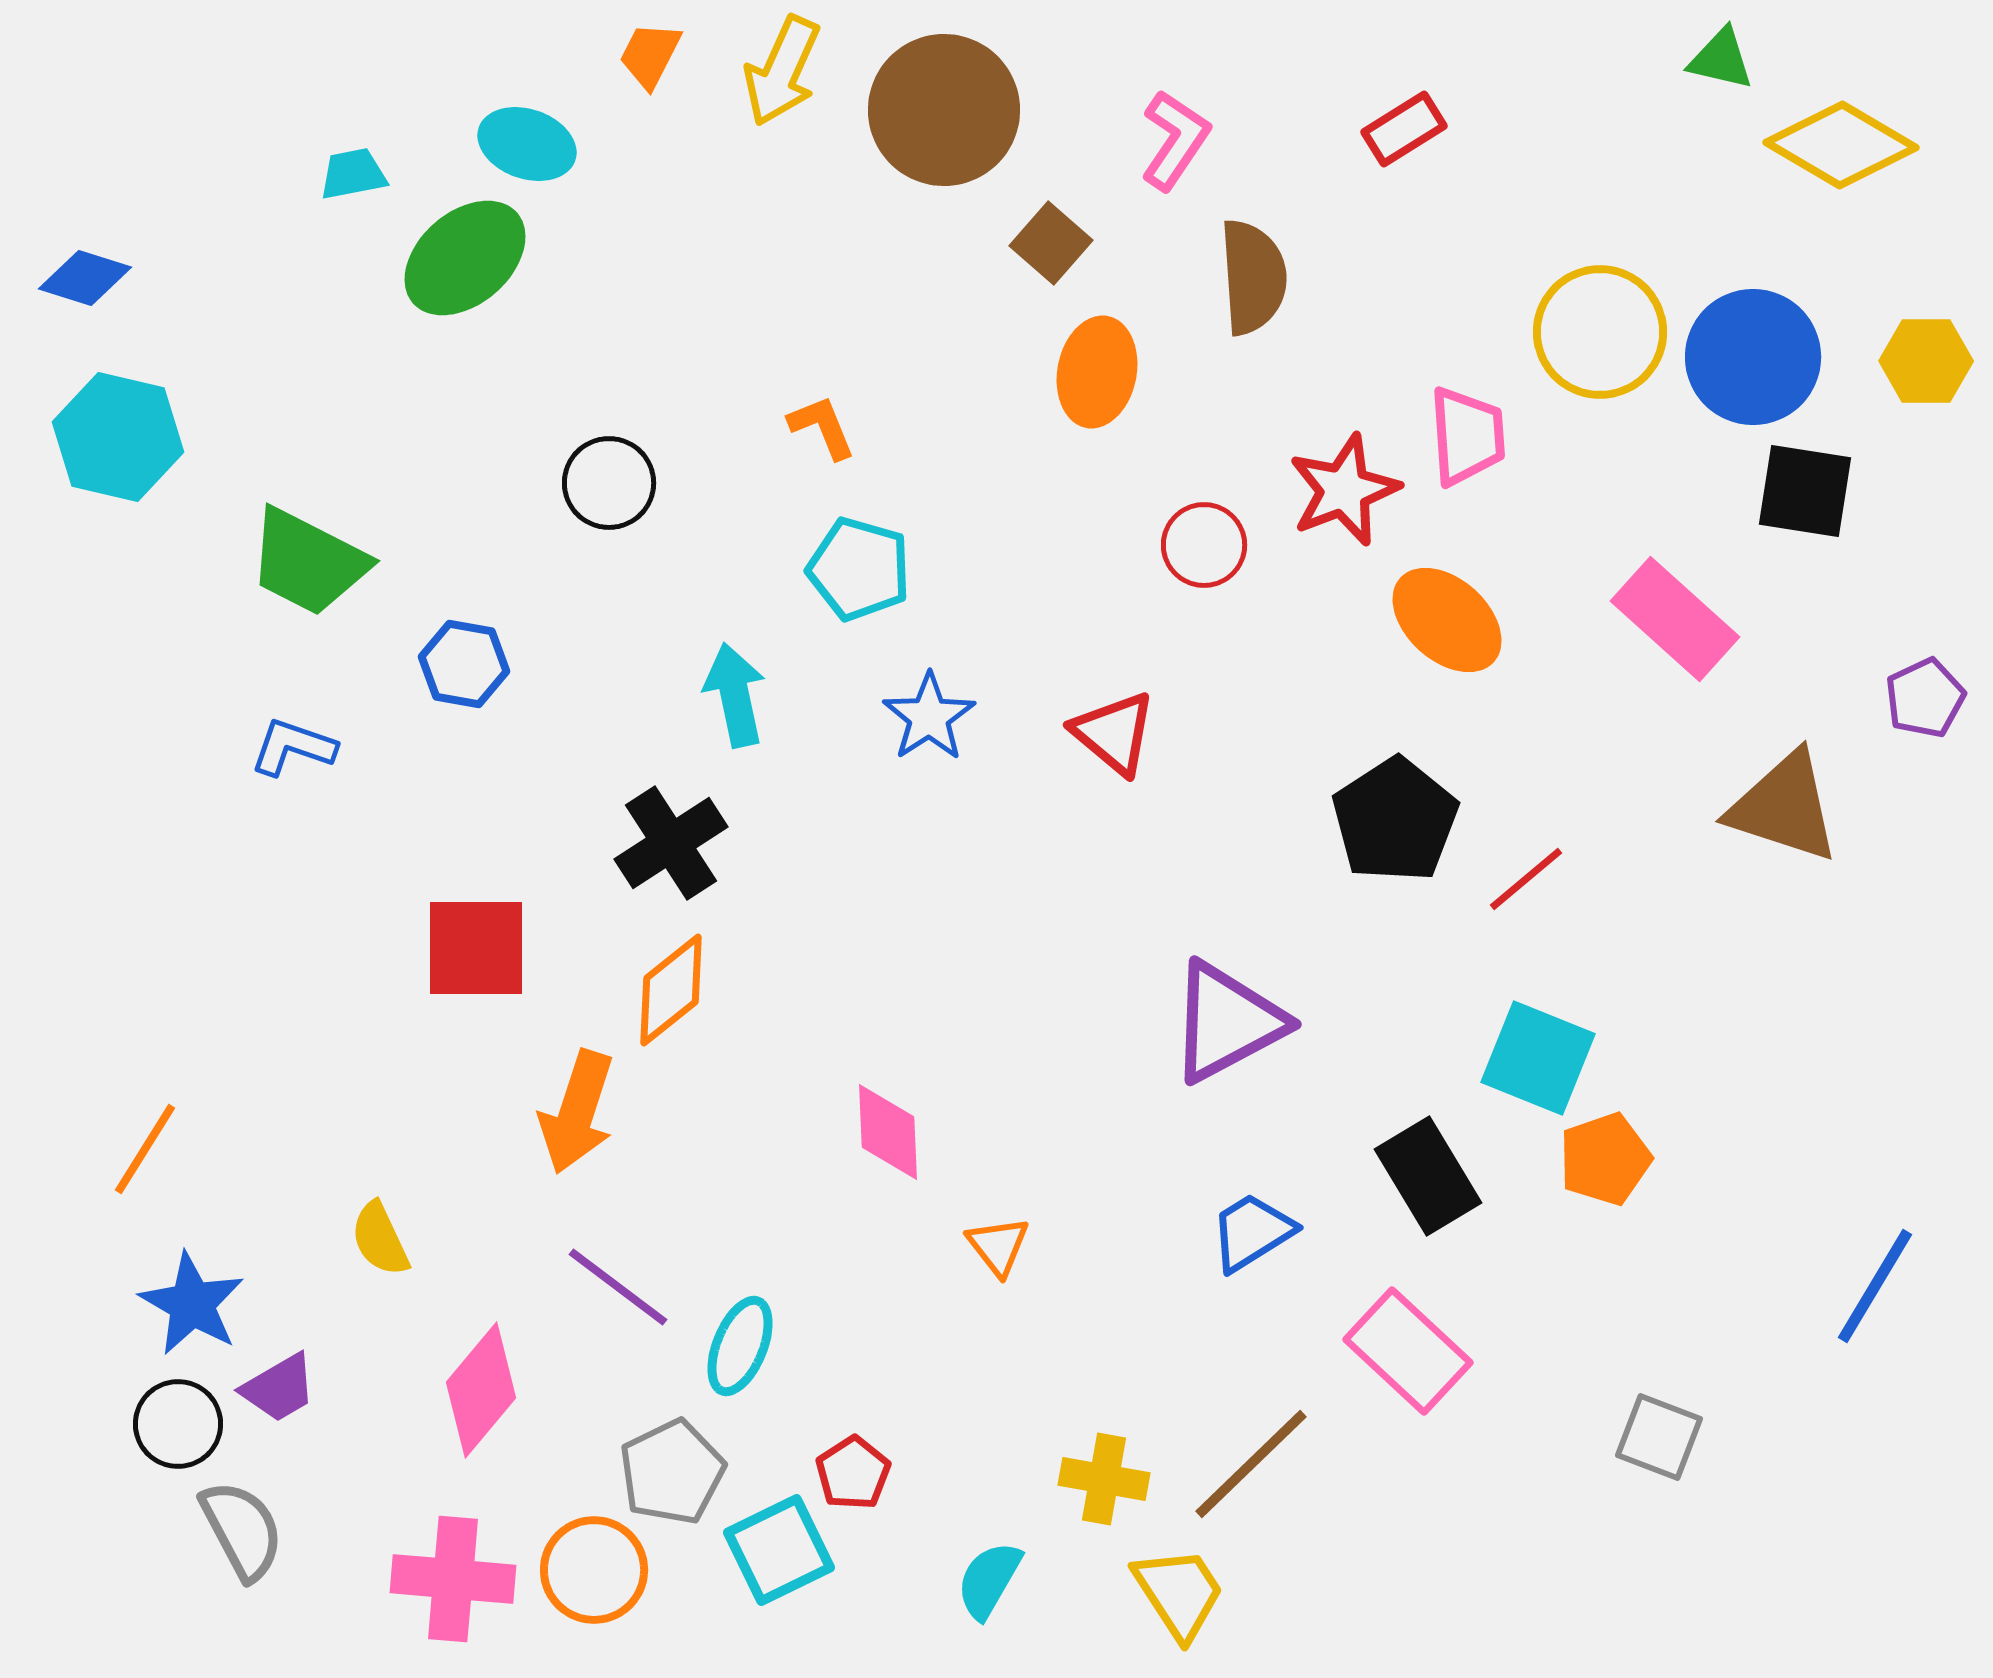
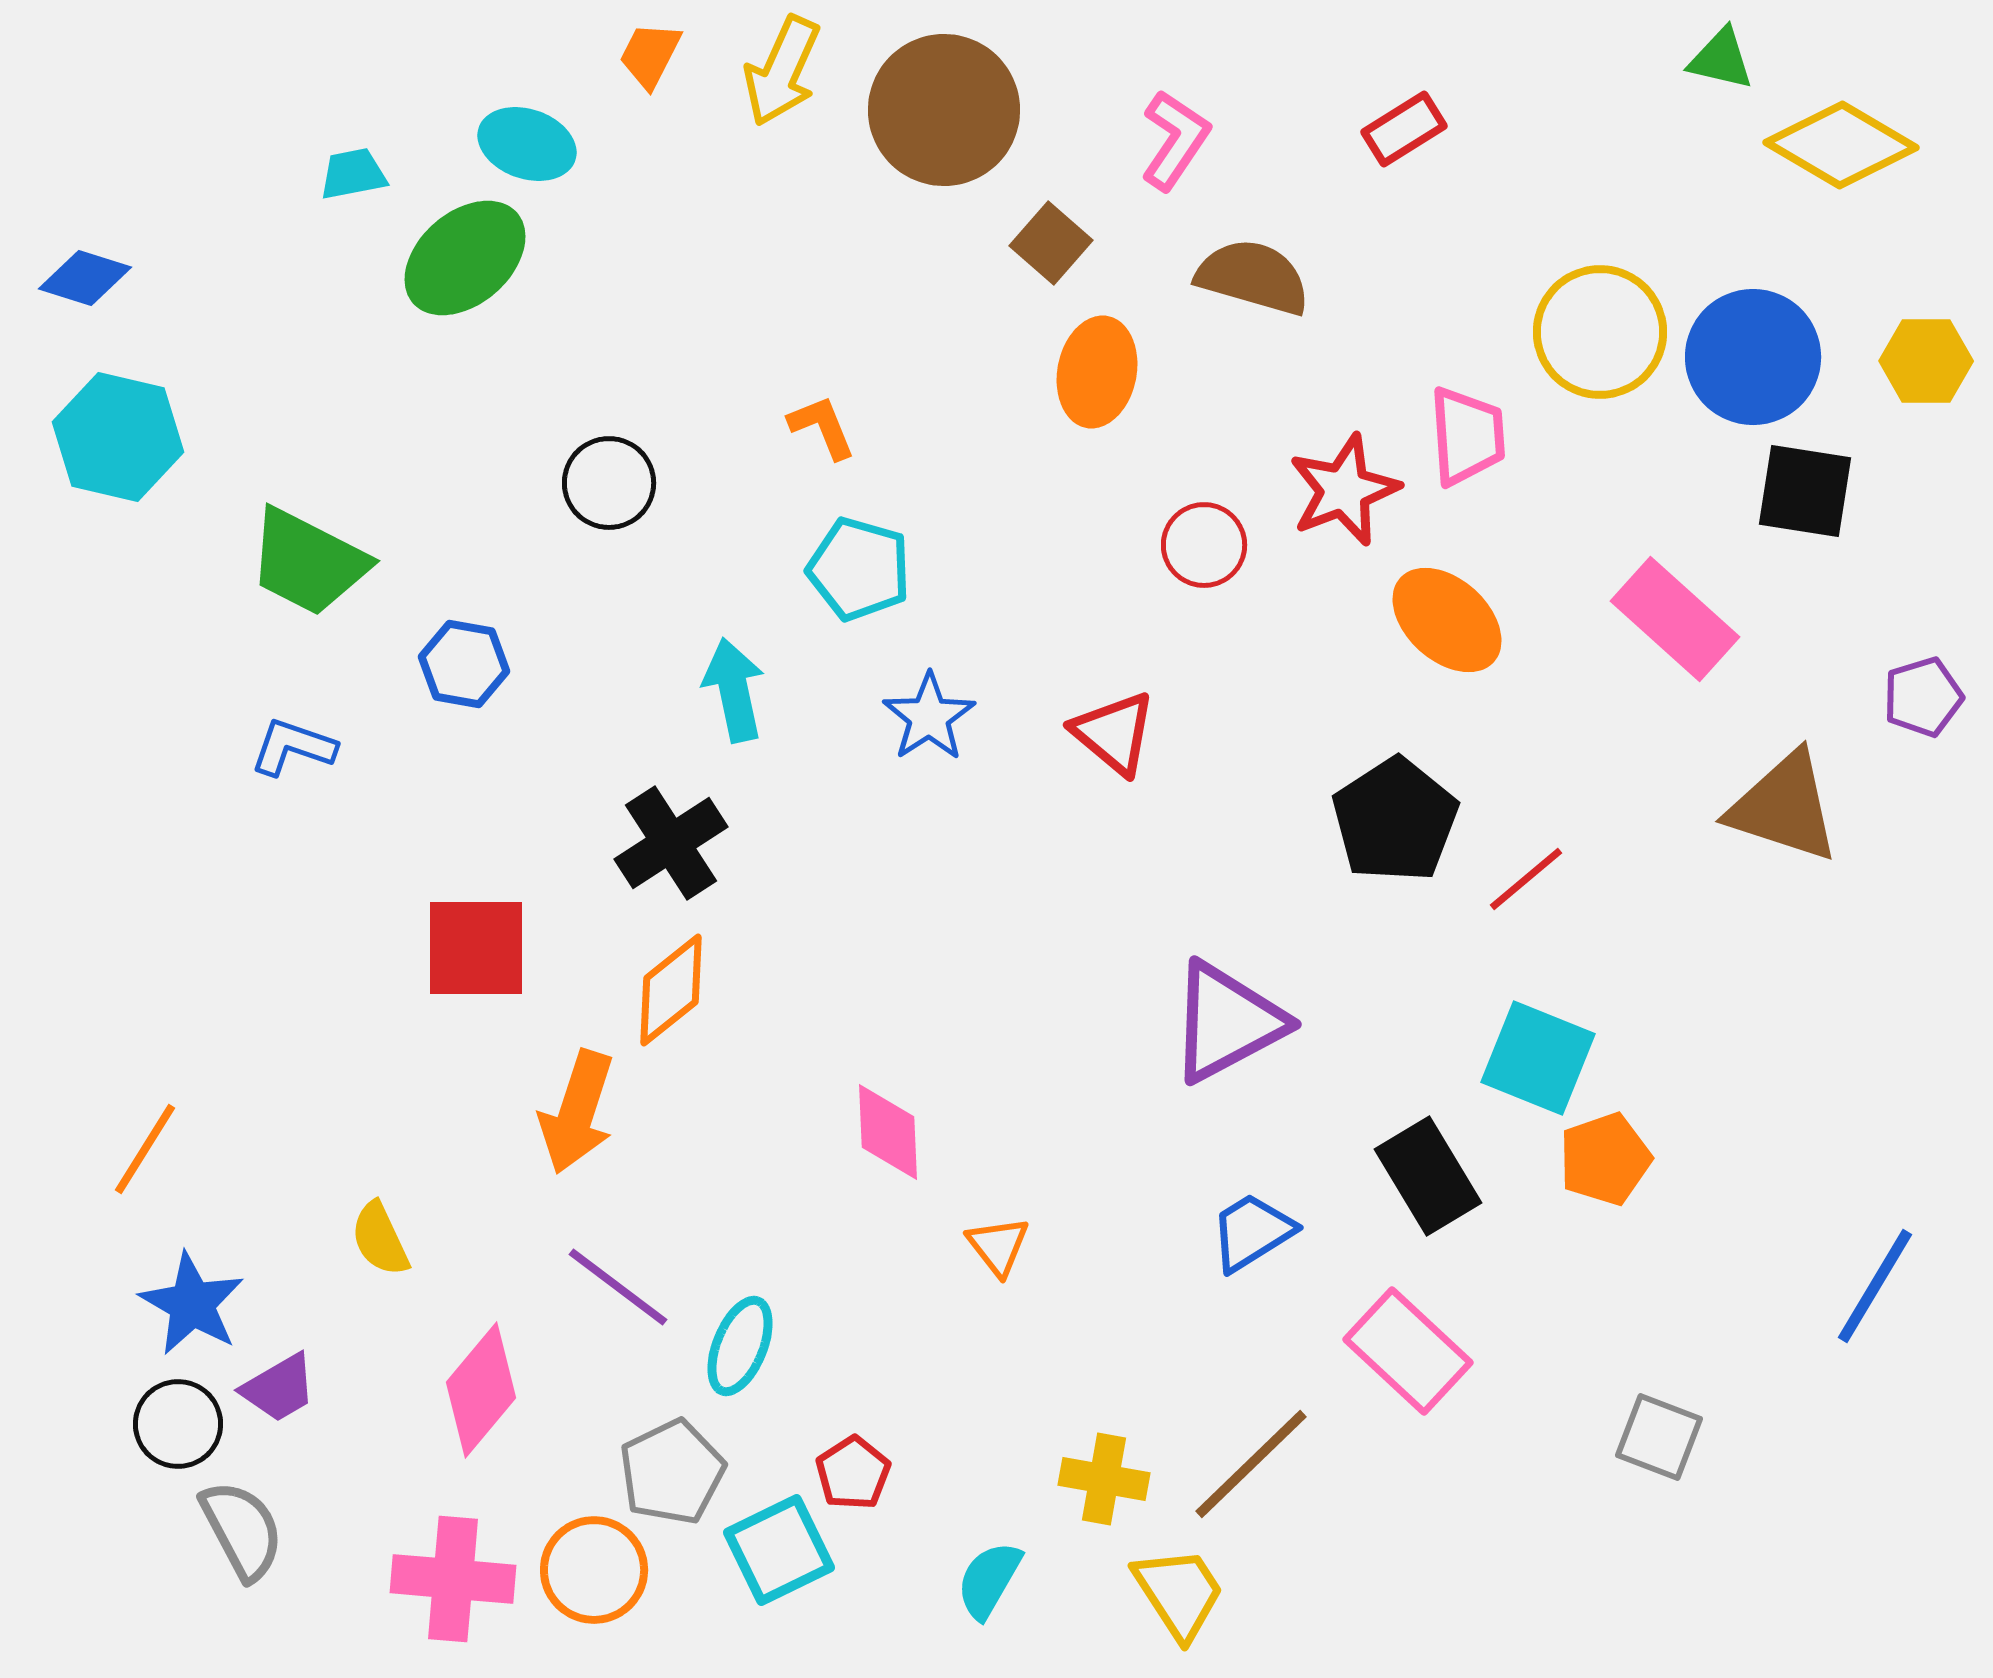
brown semicircle at (1253, 277): rotated 70 degrees counterclockwise
cyan arrow at (735, 695): moved 1 px left, 5 px up
purple pentagon at (1925, 698): moved 2 px left, 1 px up; rotated 8 degrees clockwise
